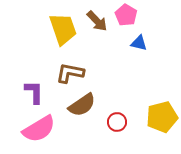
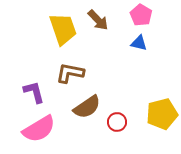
pink pentagon: moved 15 px right
brown arrow: moved 1 px right, 1 px up
purple L-shape: rotated 15 degrees counterclockwise
brown semicircle: moved 5 px right, 2 px down
yellow pentagon: moved 3 px up
